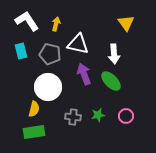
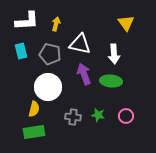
white L-shape: rotated 120 degrees clockwise
white triangle: moved 2 px right
green ellipse: rotated 40 degrees counterclockwise
green star: rotated 24 degrees clockwise
